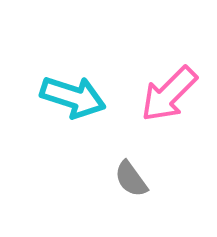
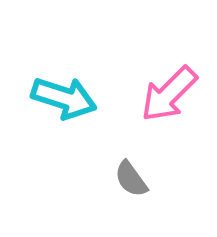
cyan arrow: moved 9 px left, 1 px down
